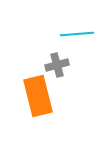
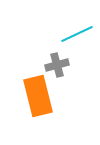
cyan line: rotated 20 degrees counterclockwise
